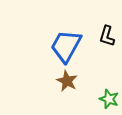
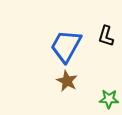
black L-shape: moved 1 px left
green star: rotated 18 degrees counterclockwise
